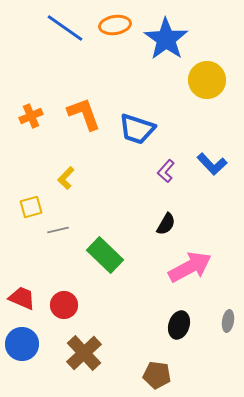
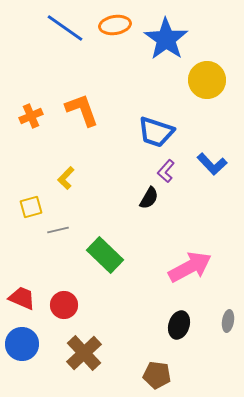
orange L-shape: moved 2 px left, 4 px up
blue trapezoid: moved 19 px right, 3 px down
black semicircle: moved 17 px left, 26 px up
